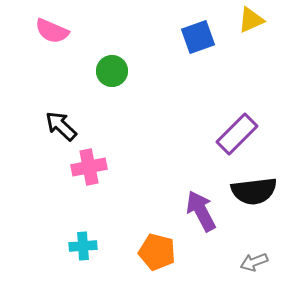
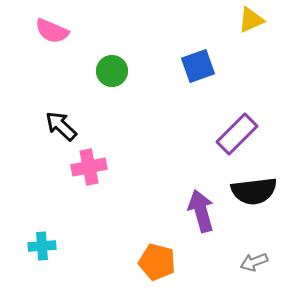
blue square: moved 29 px down
purple arrow: rotated 12 degrees clockwise
cyan cross: moved 41 px left
orange pentagon: moved 10 px down
